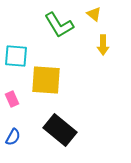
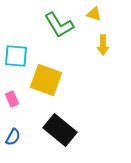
yellow triangle: rotated 21 degrees counterclockwise
yellow square: rotated 16 degrees clockwise
